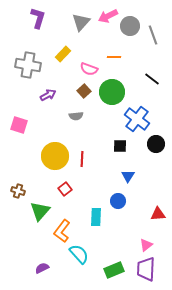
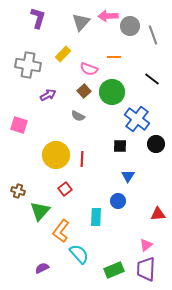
pink arrow: rotated 24 degrees clockwise
gray semicircle: moved 2 px right; rotated 32 degrees clockwise
yellow circle: moved 1 px right, 1 px up
orange L-shape: moved 1 px left
